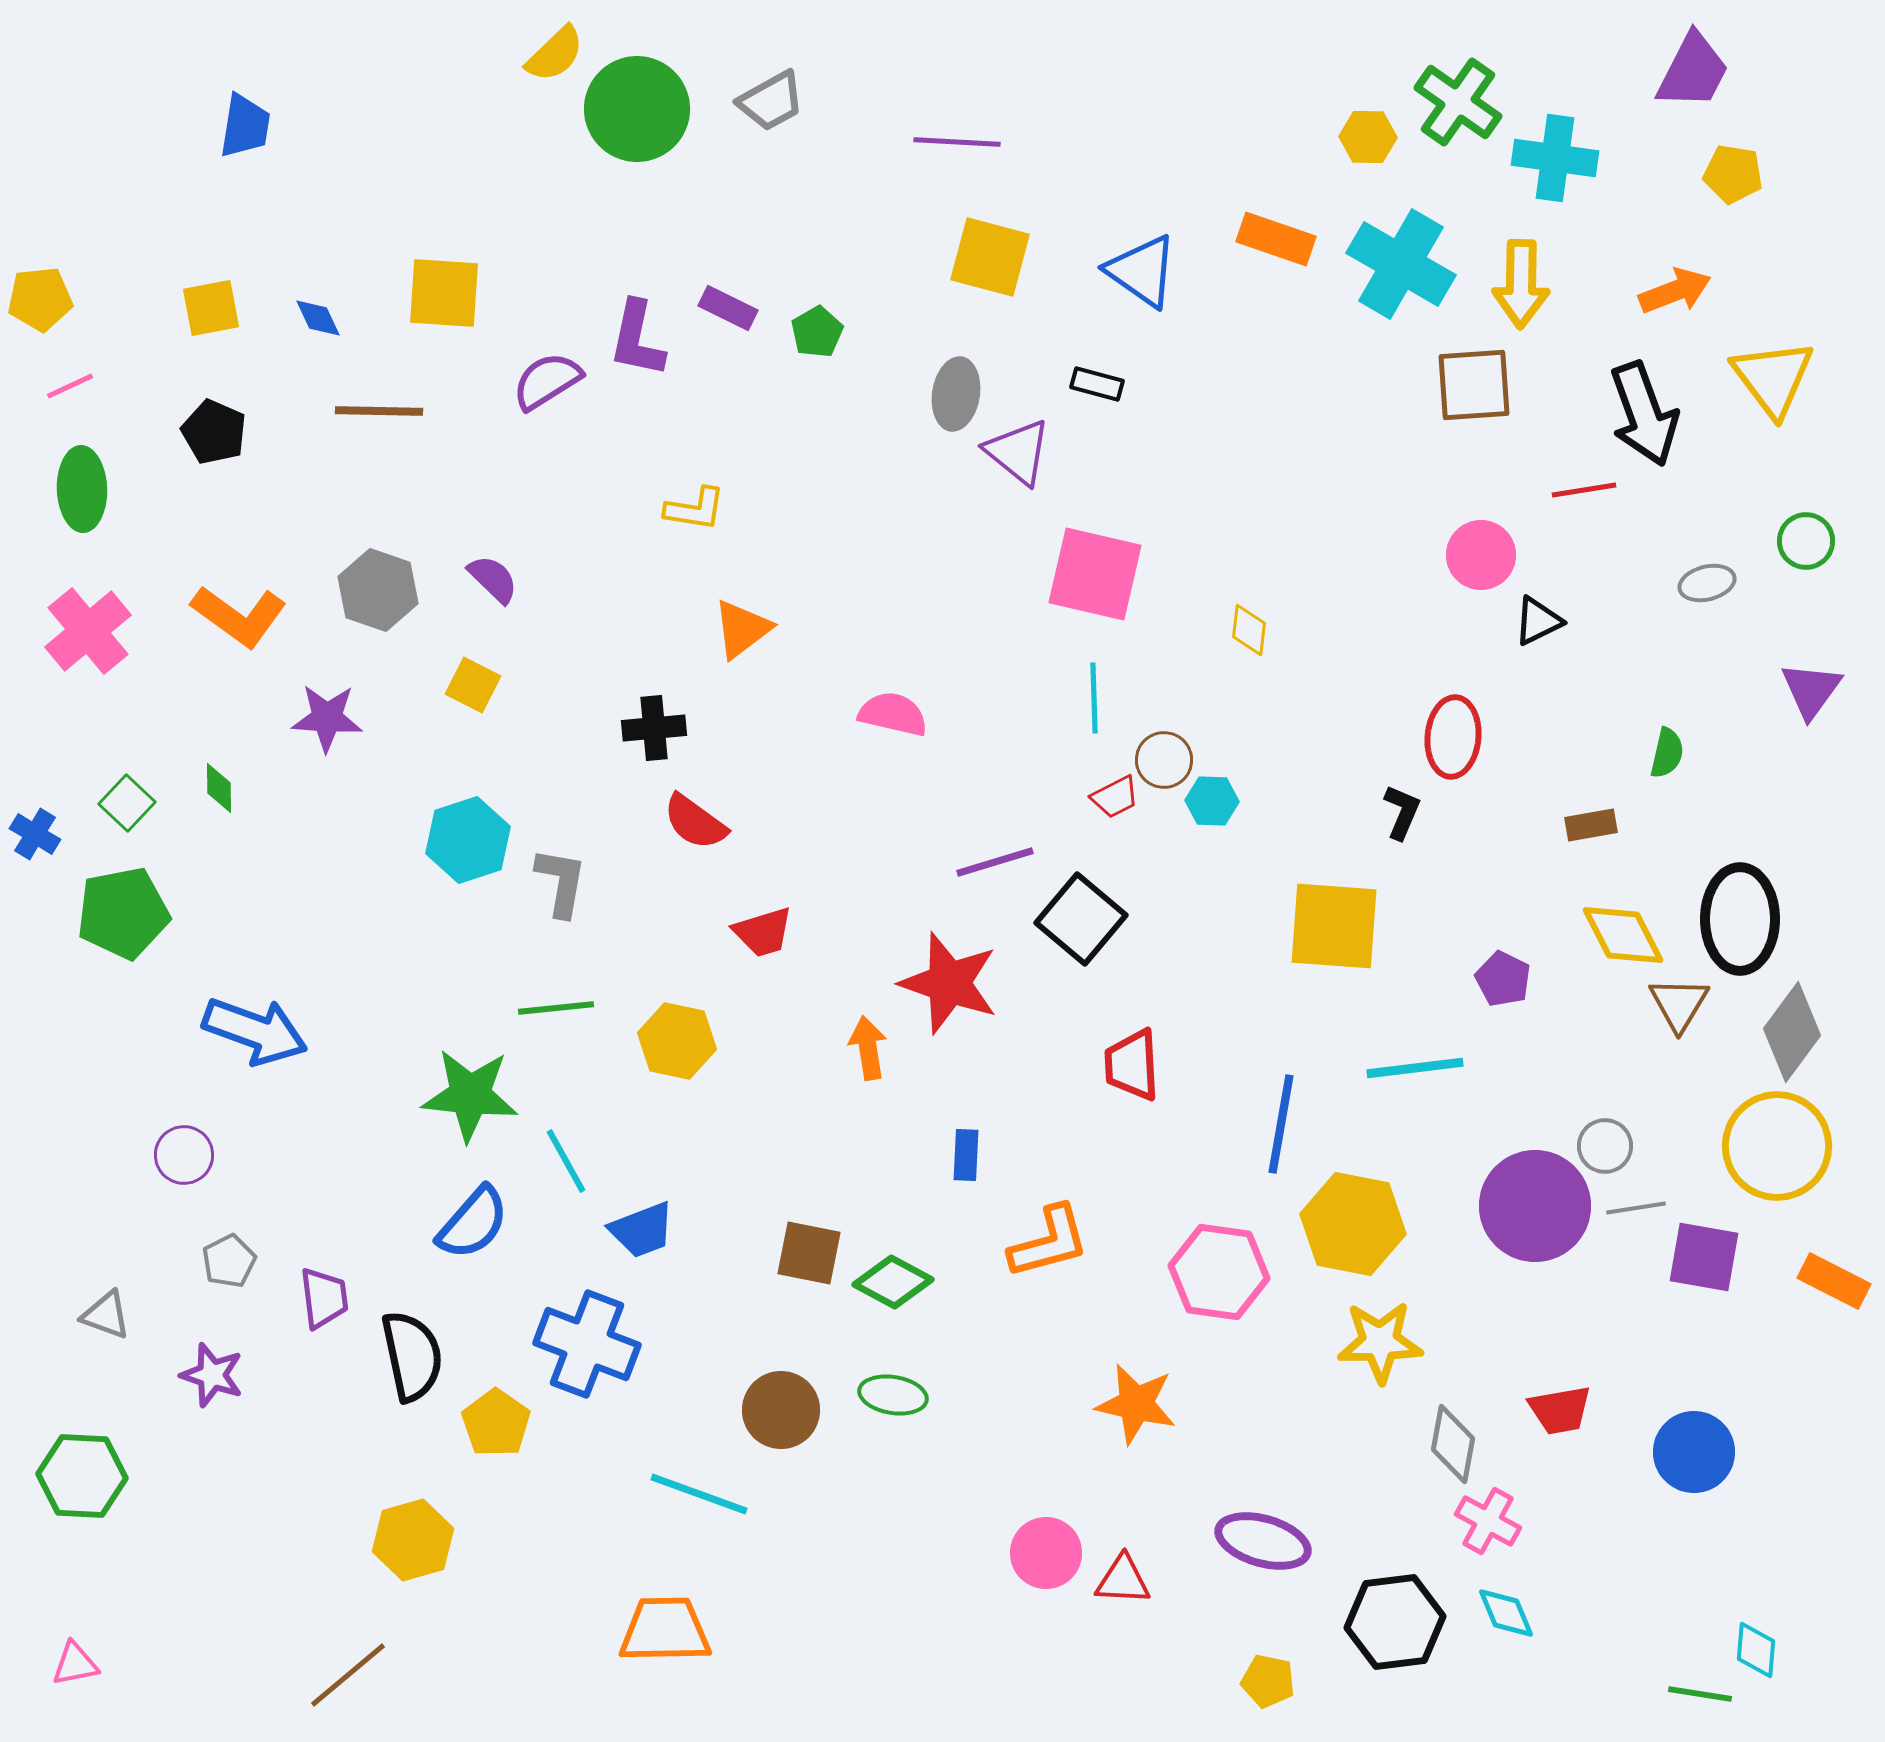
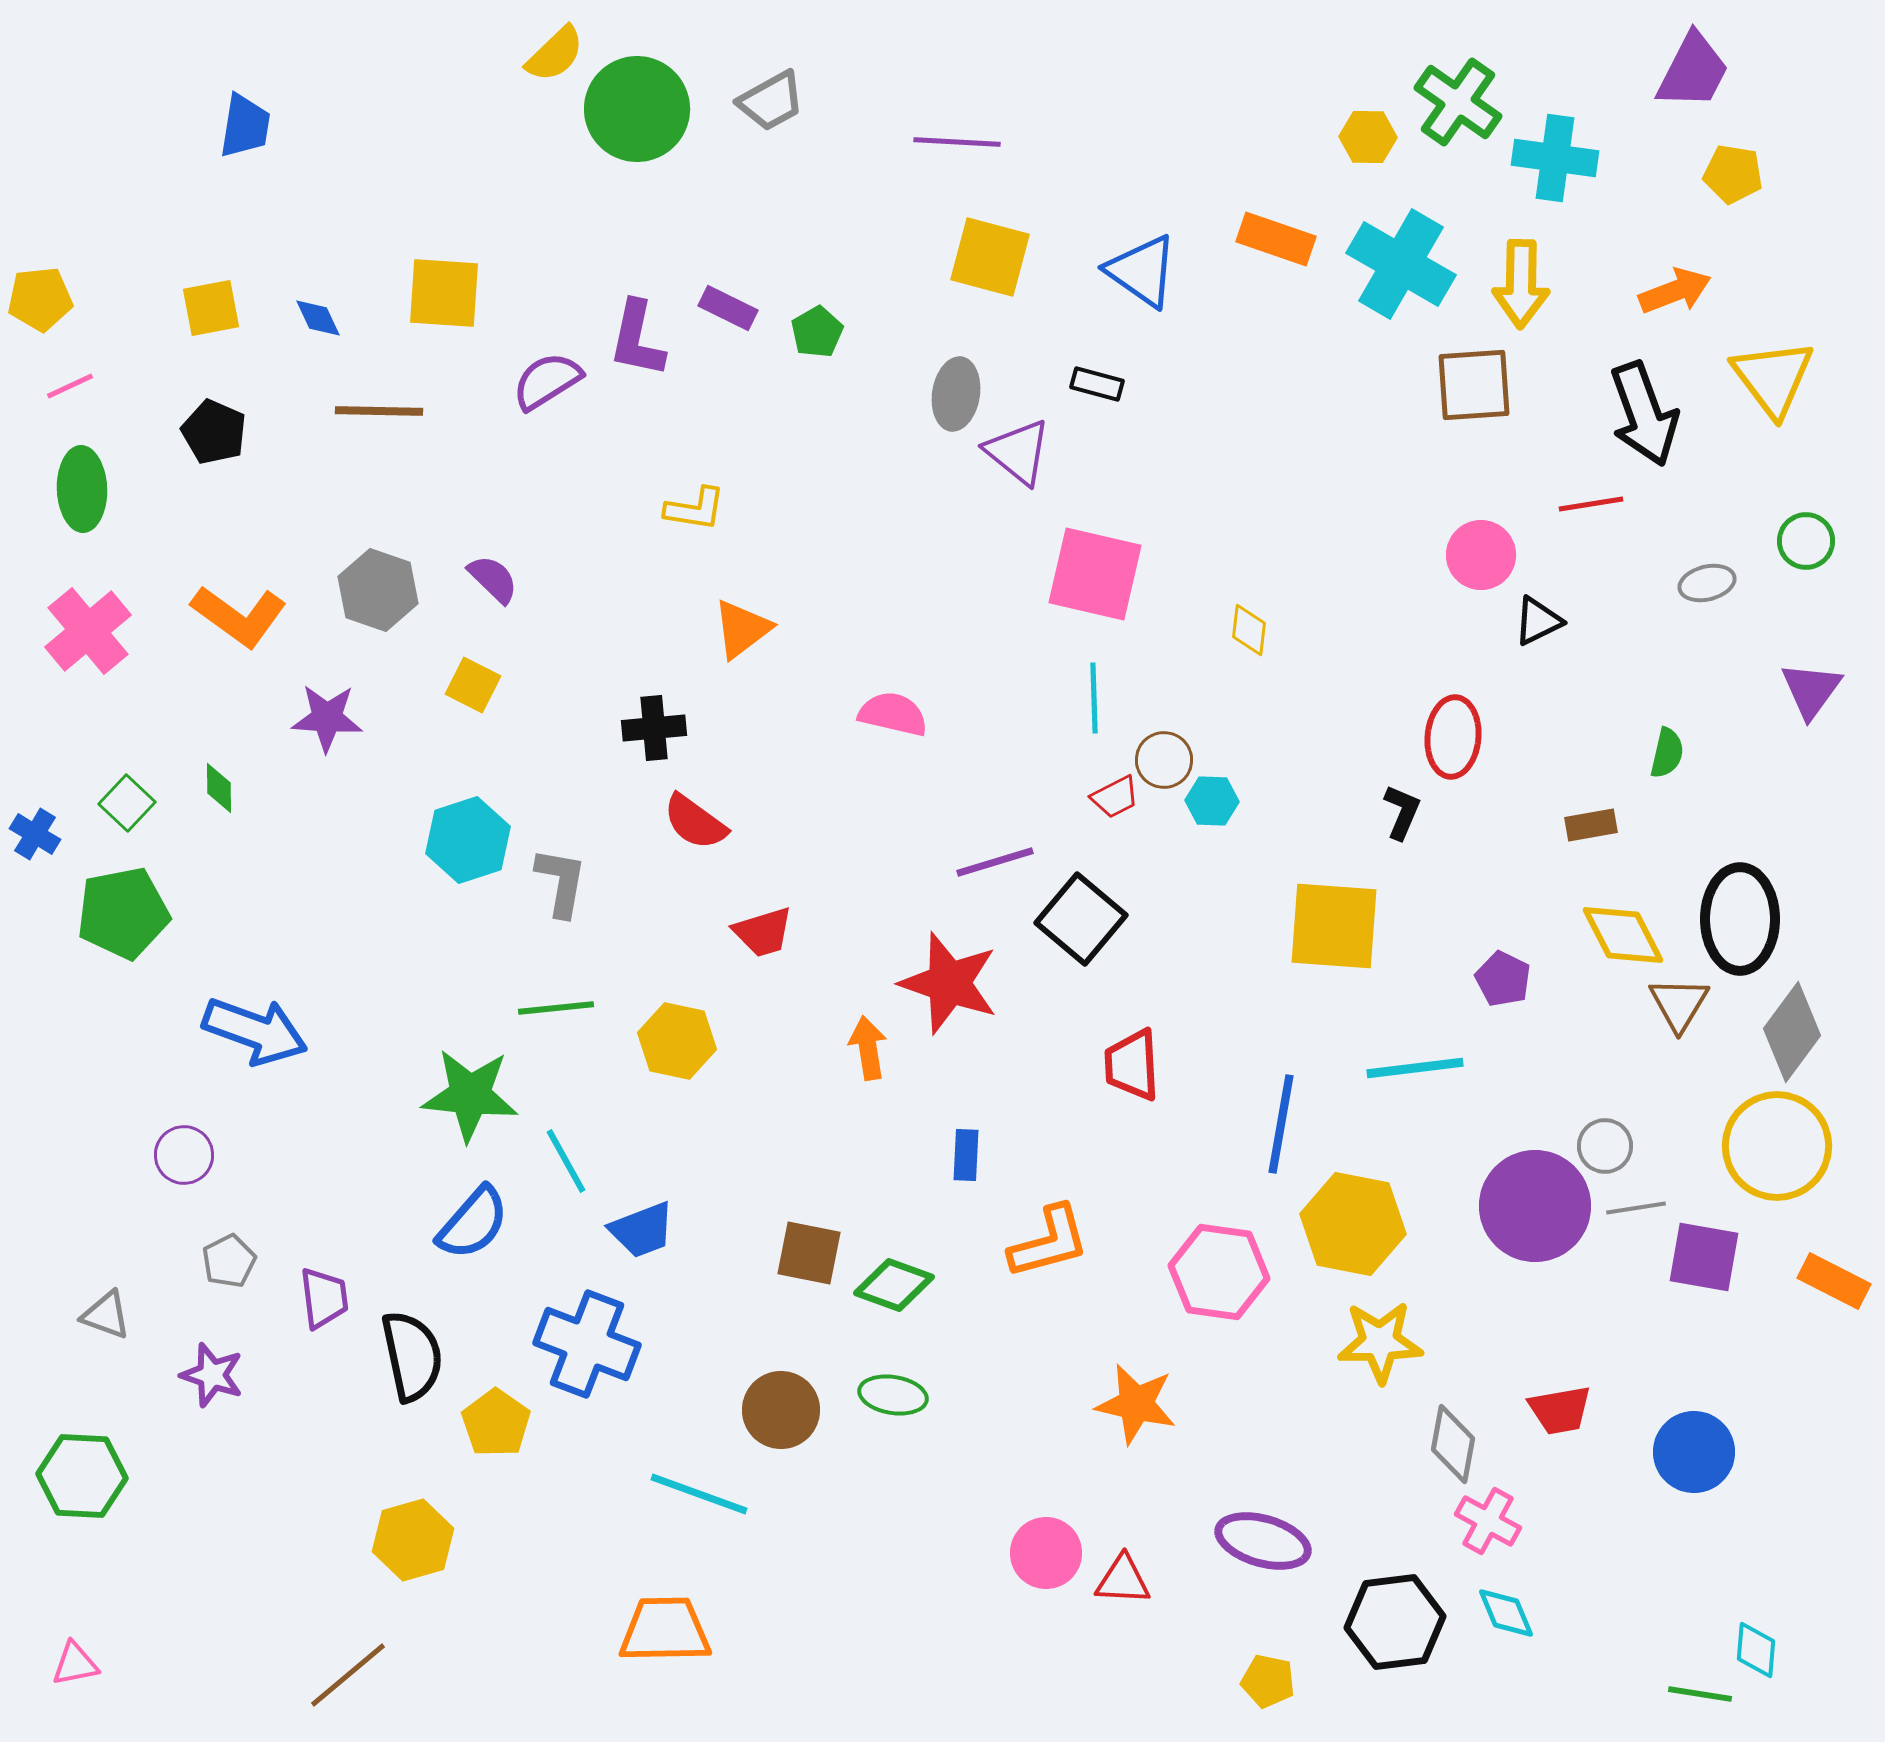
red line at (1584, 490): moved 7 px right, 14 px down
green diamond at (893, 1282): moved 1 px right, 3 px down; rotated 8 degrees counterclockwise
